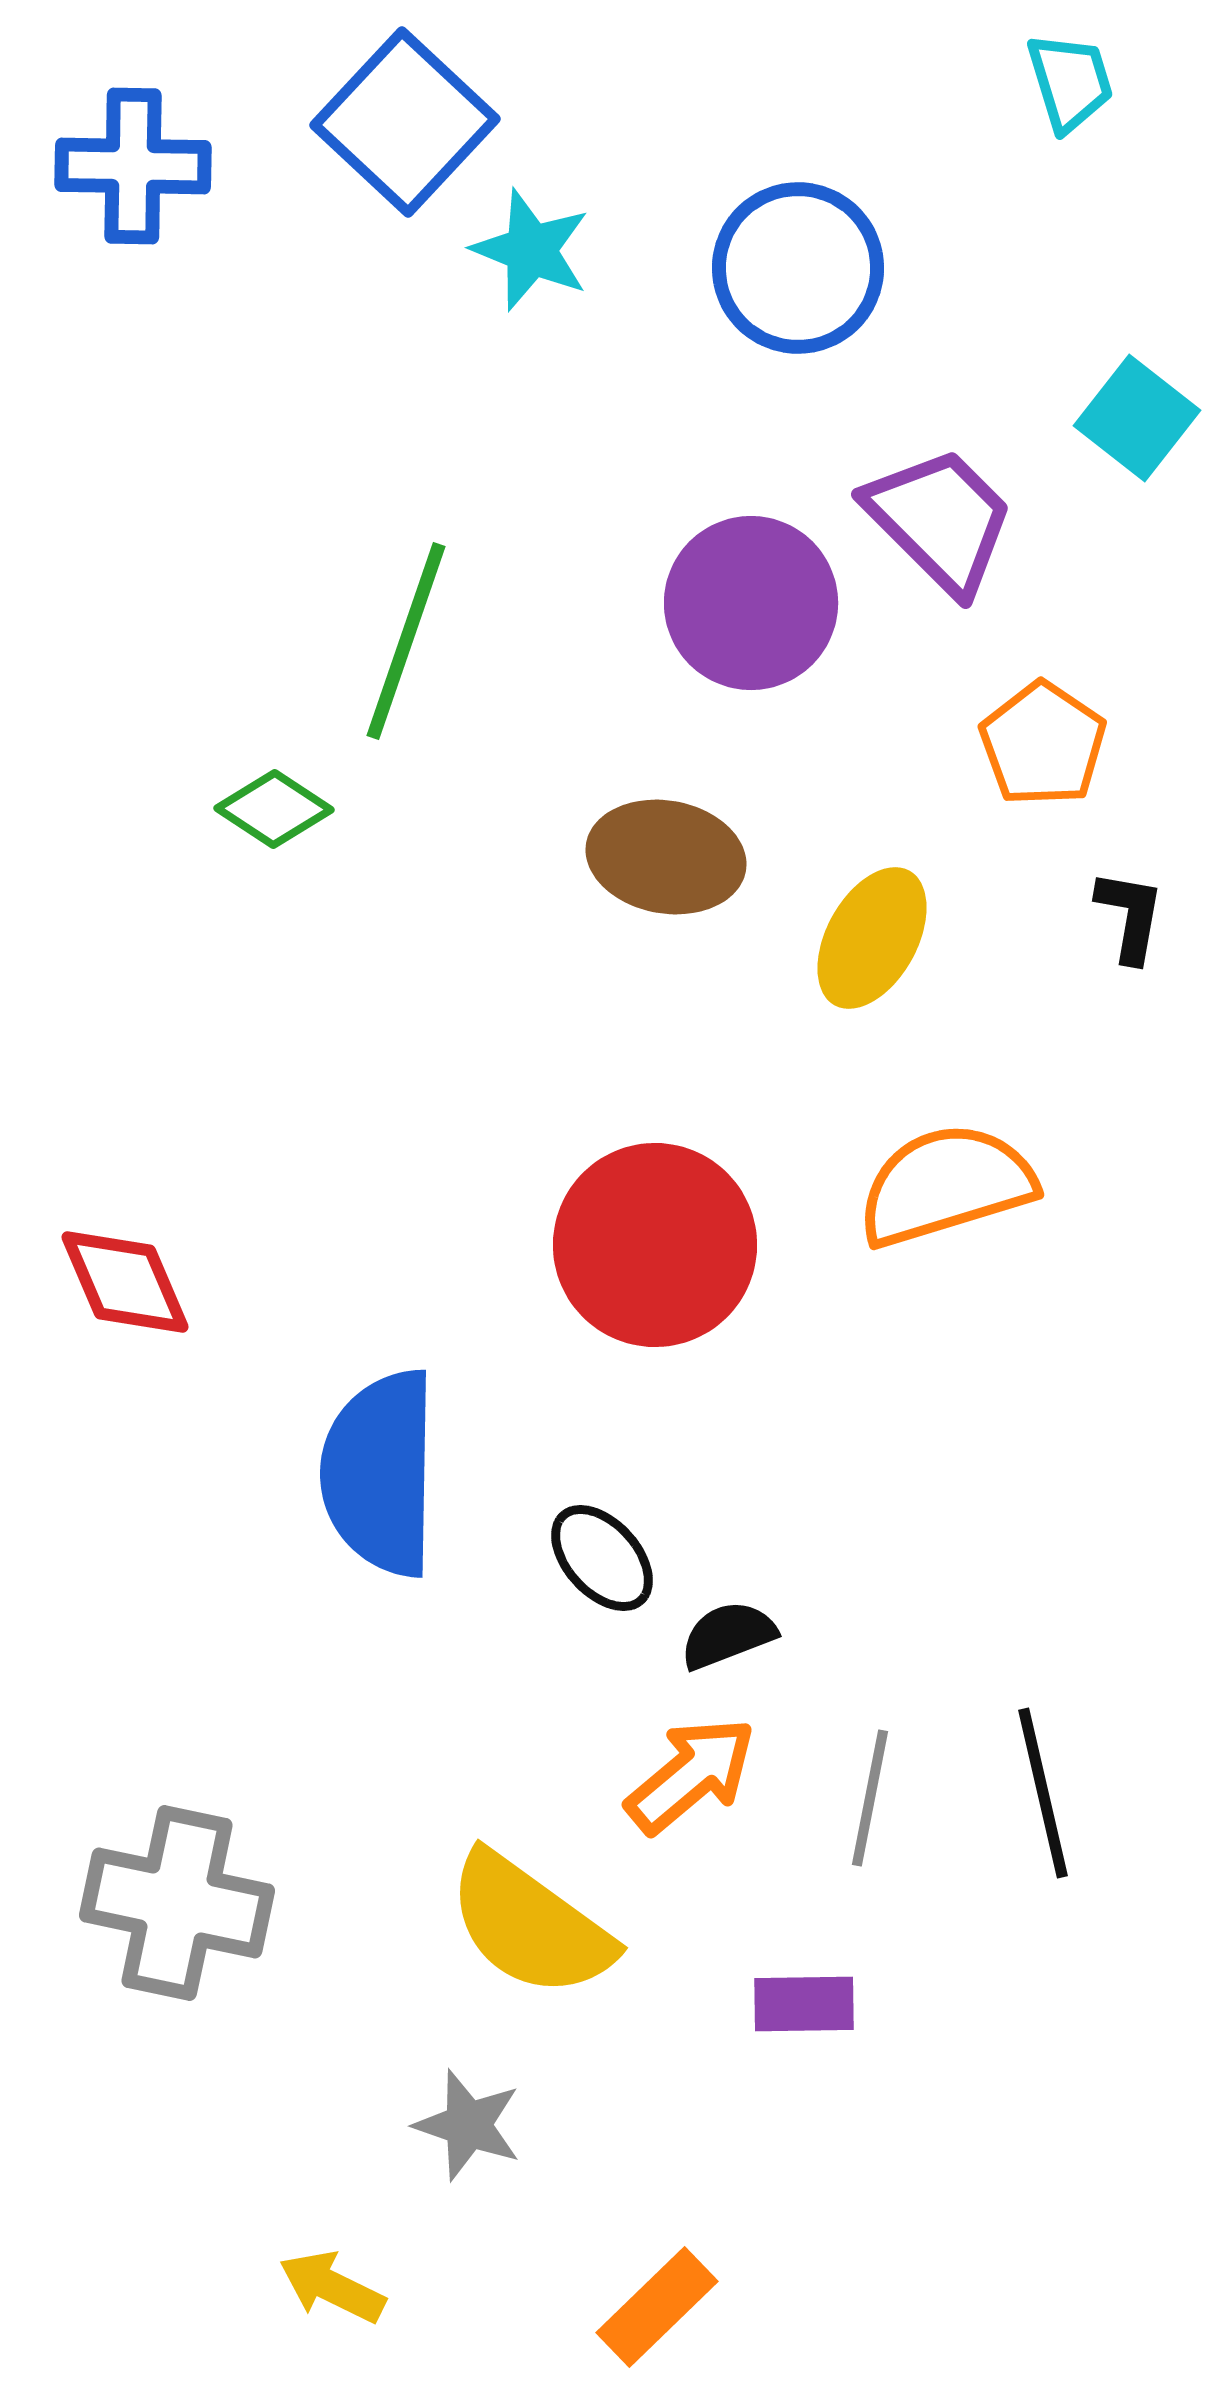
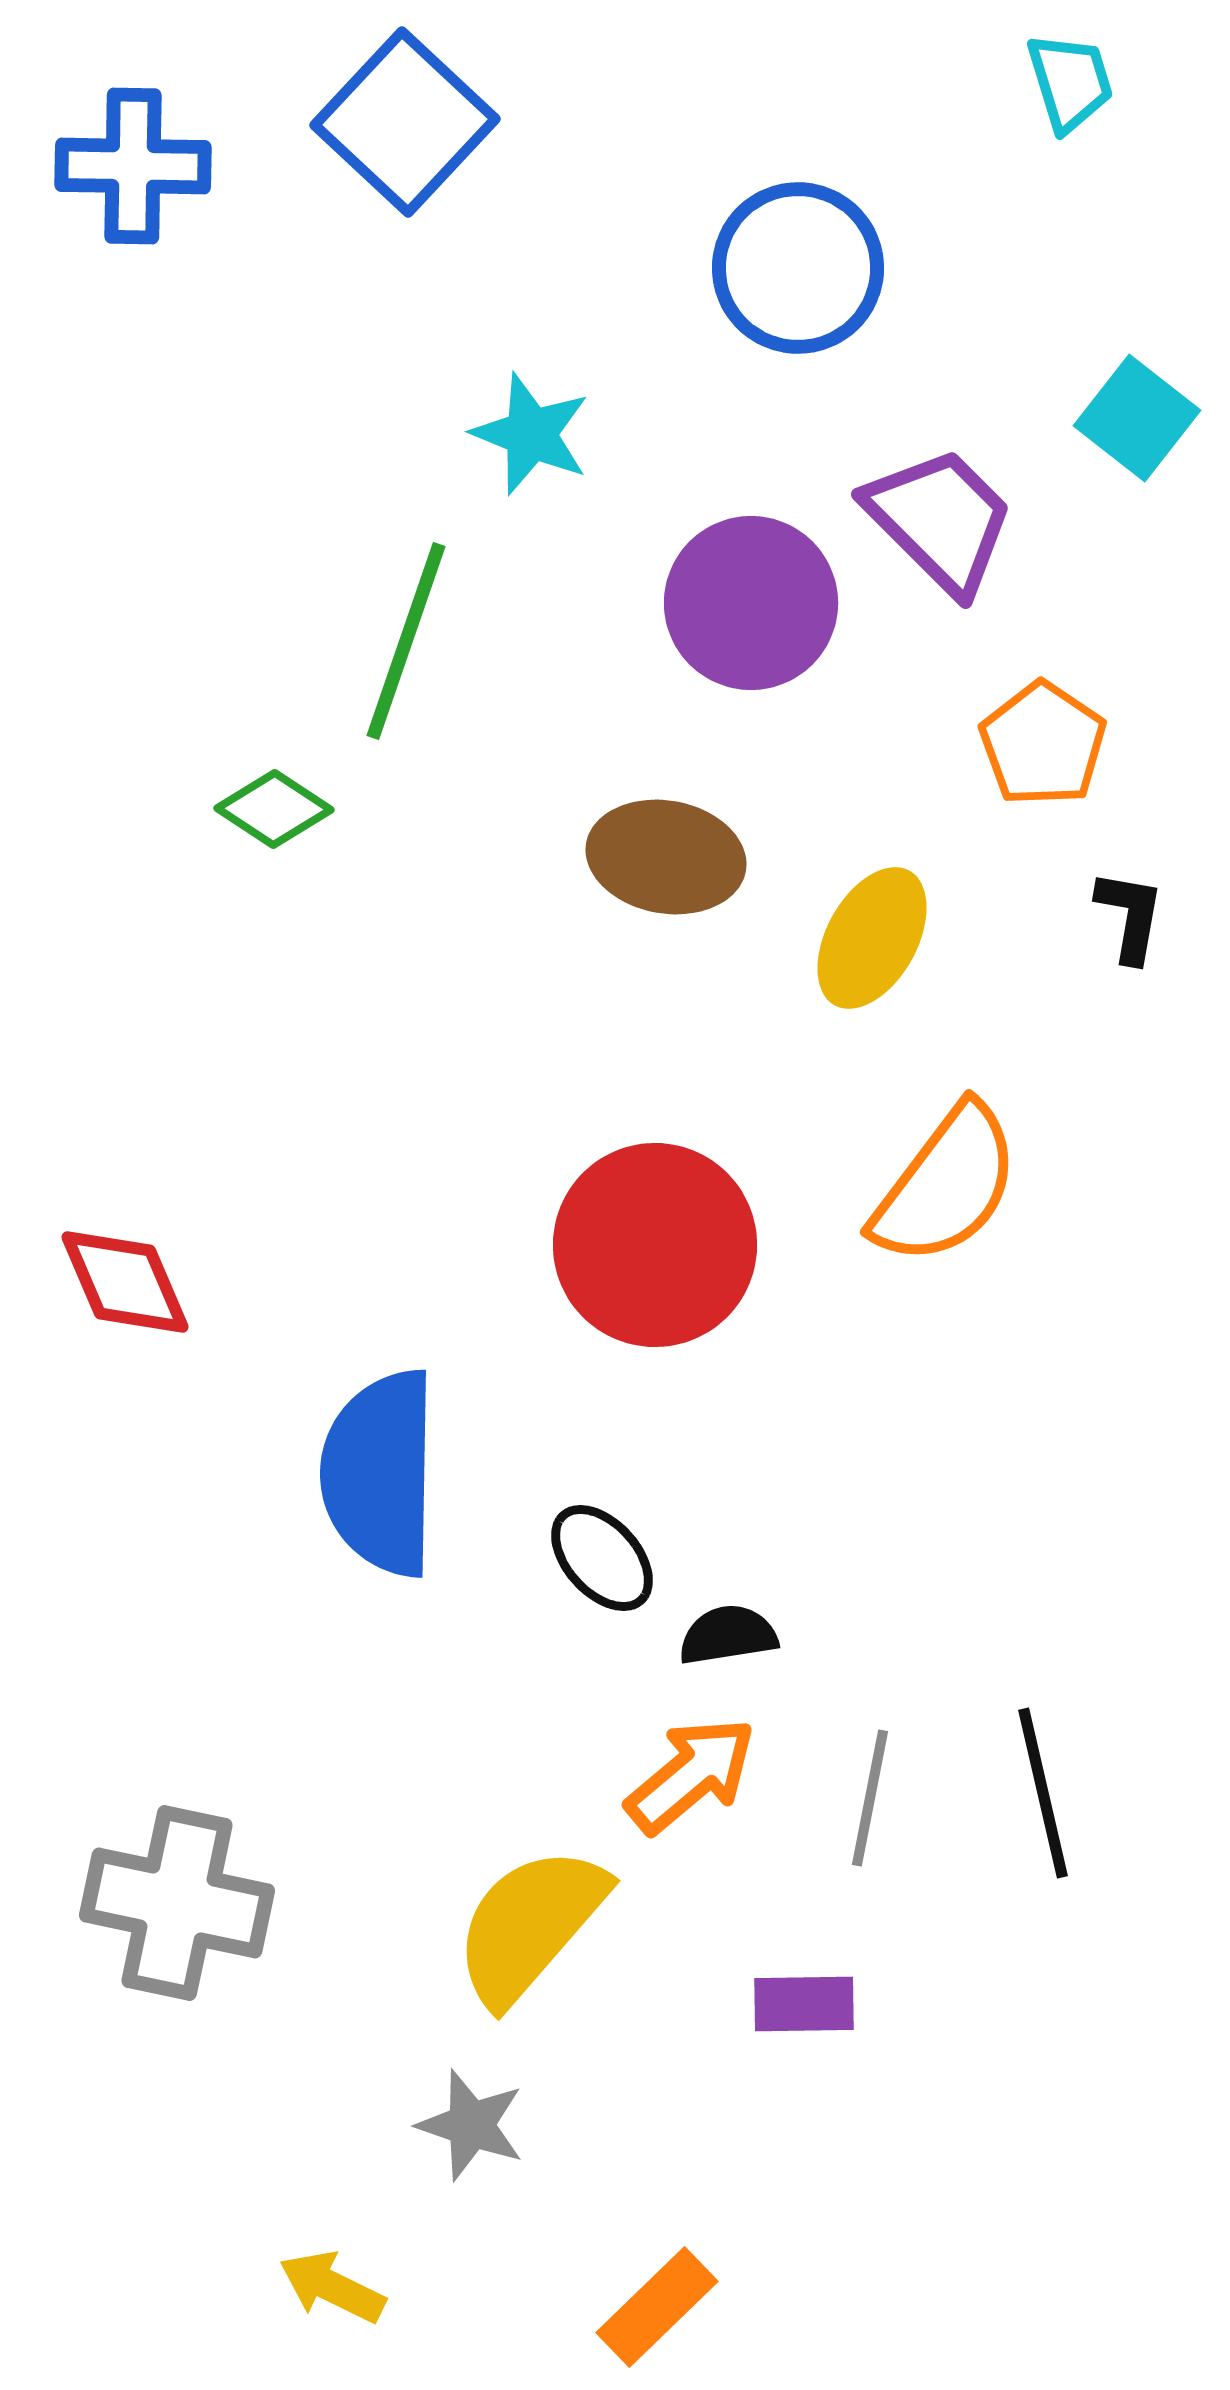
cyan star: moved 184 px down
orange semicircle: rotated 144 degrees clockwise
black semicircle: rotated 12 degrees clockwise
yellow semicircle: rotated 95 degrees clockwise
gray star: moved 3 px right
